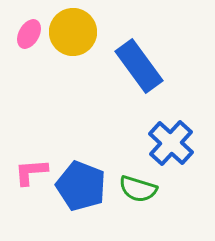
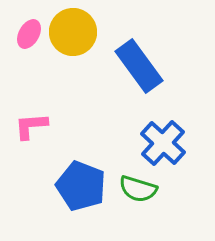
blue cross: moved 8 px left
pink L-shape: moved 46 px up
